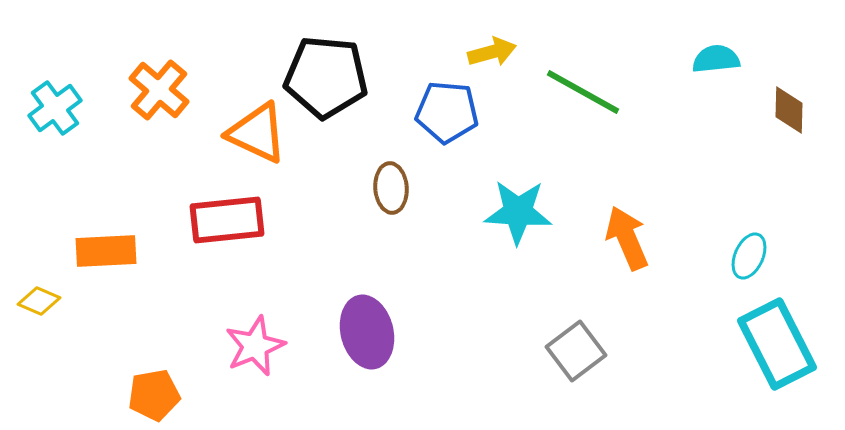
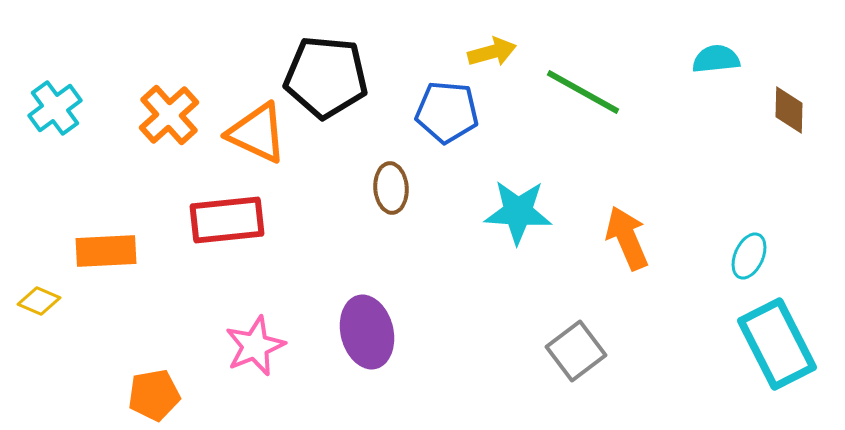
orange cross: moved 10 px right, 25 px down; rotated 8 degrees clockwise
